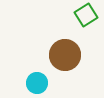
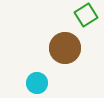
brown circle: moved 7 px up
